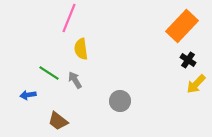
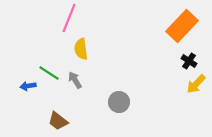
black cross: moved 1 px right, 1 px down
blue arrow: moved 9 px up
gray circle: moved 1 px left, 1 px down
